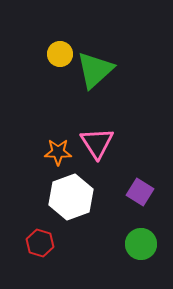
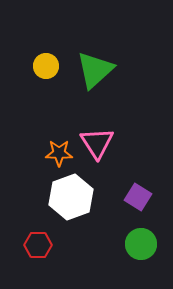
yellow circle: moved 14 px left, 12 px down
orange star: moved 1 px right, 1 px down
purple square: moved 2 px left, 5 px down
red hexagon: moved 2 px left, 2 px down; rotated 16 degrees counterclockwise
